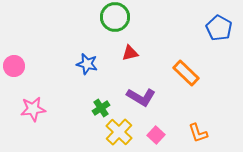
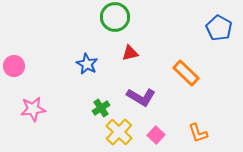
blue star: rotated 15 degrees clockwise
